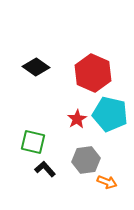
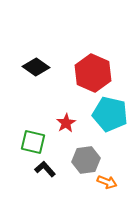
red star: moved 11 px left, 4 px down
